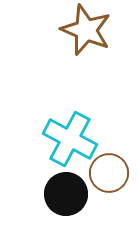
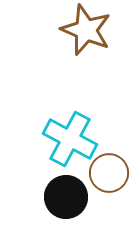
black circle: moved 3 px down
